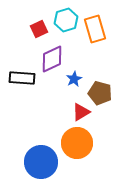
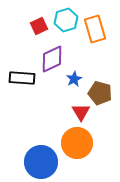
red square: moved 3 px up
red triangle: rotated 30 degrees counterclockwise
